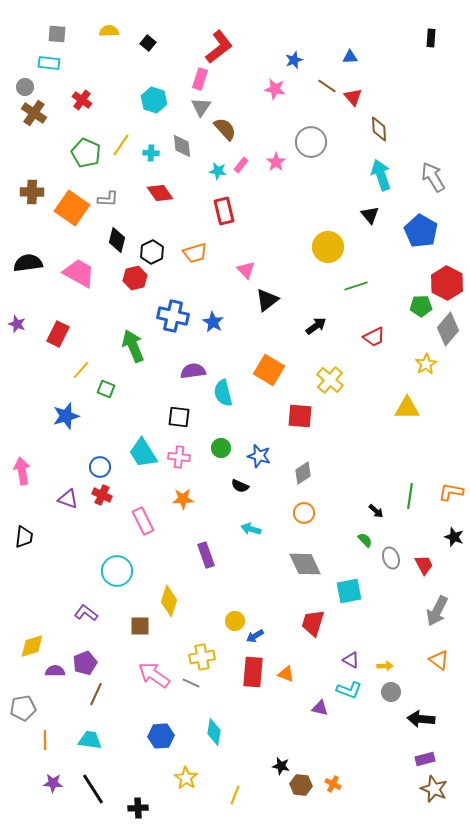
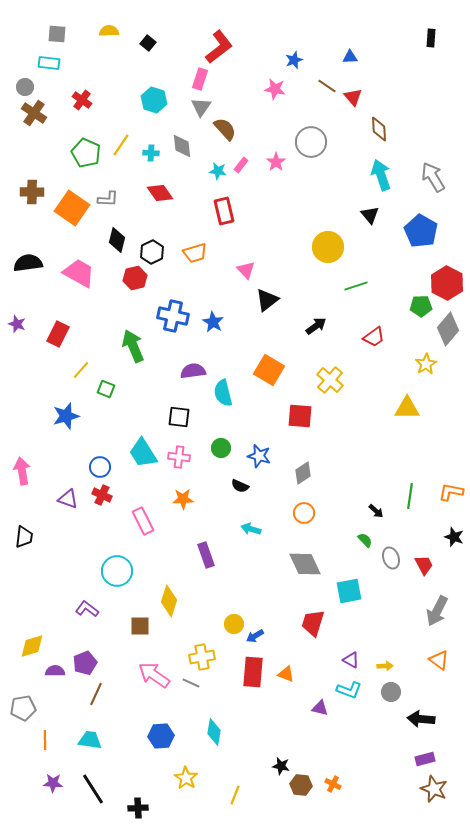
red trapezoid at (374, 337): rotated 10 degrees counterclockwise
purple L-shape at (86, 613): moved 1 px right, 4 px up
yellow circle at (235, 621): moved 1 px left, 3 px down
